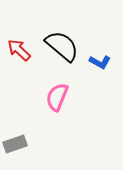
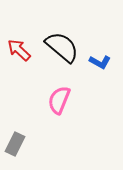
black semicircle: moved 1 px down
pink semicircle: moved 2 px right, 3 px down
gray rectangle: rotated 45 degrees counterclockwise
